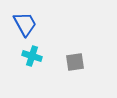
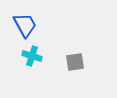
blue trapezoid: moved 1 px down
